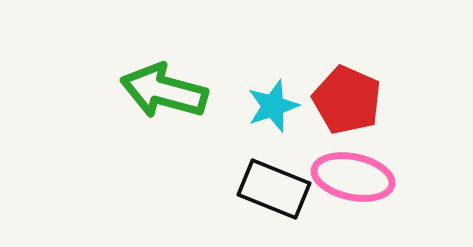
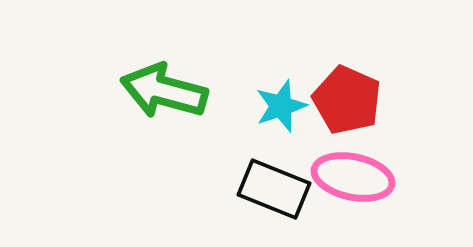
cyan star: moved 8 px right
